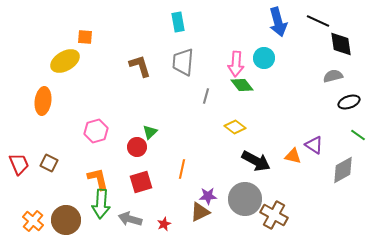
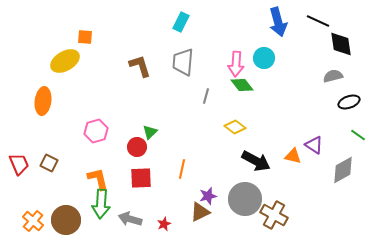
cyan rectangle: moved 3 px right; rotated 36 degrees clockwise
red square: moved 4 px up; rotated 15 degrees clockwise
purple star: rotated 12 degrees counterclockwise
